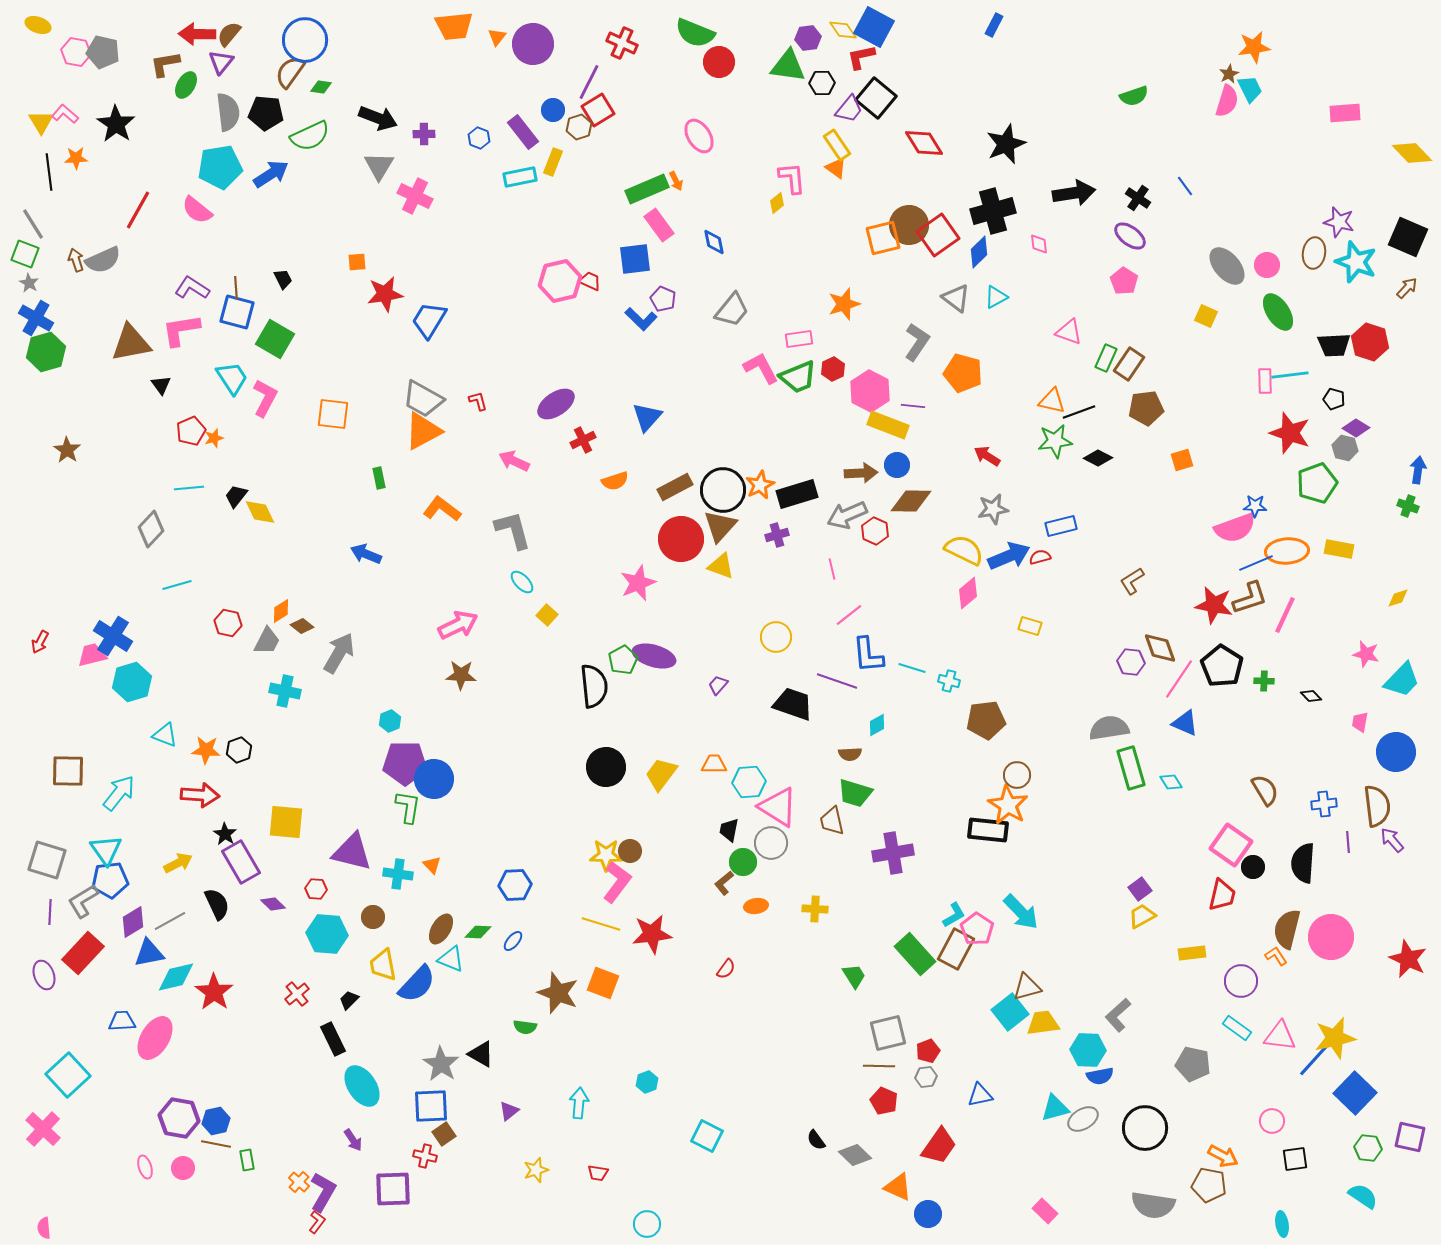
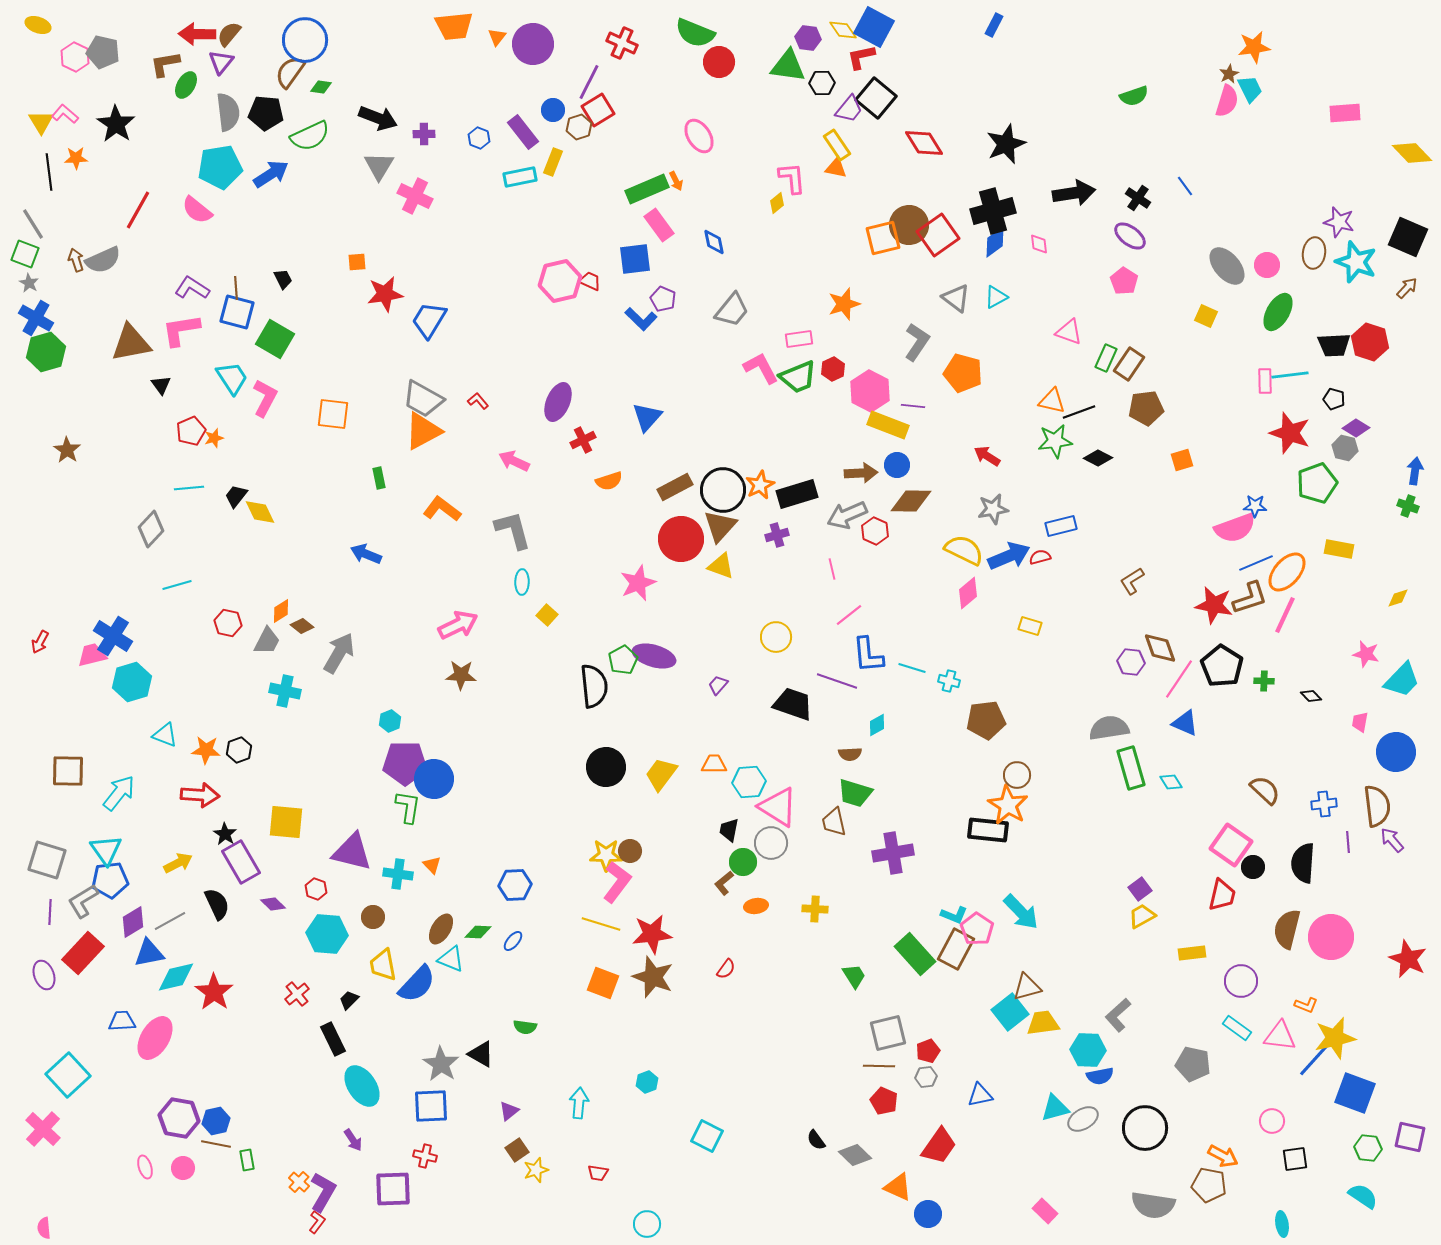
purple hexagon at (808, 38): rotated 15 degrees clockwise
pink hexagon at (76, 52): moved 1 px left, 5 px down; rotated 16 degrees clockwise
orange triangle at (836, 168): rotated 25 degrees counterclockwise
blue diamond at (979, 252): moved 16 px right, 10 px up; rotated 8 degrees clockwise
green ellipse at (1278, 312): rotated 63 degrees clockwise
red L-shape at (478, 401): rotated 25 degrees counterclockwise
purple ellipse at (556, 404): moved 2 px right, 2 px up; rotated 33 degrees counterclockwise
blue arrow at (1418, 470): moved 3 px left, 1 px down
orange semicircle at (615, 481): moved 6 px left
orange ellipse at (1287, 551): moved 21 px down; rotated 45 degrees counterclockwise
cyan ellipse at (522, 582): rotated 45 degrees clockwise
brown semicircle at (1265, 790): rotated 16 degrees counterclockwise
brown trapezoid at (832, 821): moved 2 px right, 1 px down
red hexagon at (316, 889): rotated 15 degrees clockwise
cyan L-shape at (954, 915): rotated 52 degrees clockwise
orange L-shape at (1276, 956): moved 30 px right, 49 px down; rotated 145 degrees clockwise
brown star at (558, 993): moved 95 px right, 16 px up
blue square at (1355, 1093): rotated 24 degrees counterclockwise
brown square at (444, 1134): moved 73 px right, 16 px down
